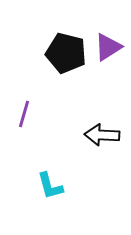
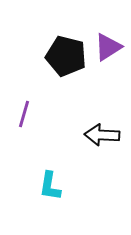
black pentagon: moved 3 px down
cyan L-shape: rotated 24 degrees clockwise
